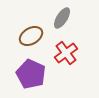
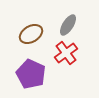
gray ellipse: moved 6 px right, 7 px down
brown ellipse: moved 2 px up
